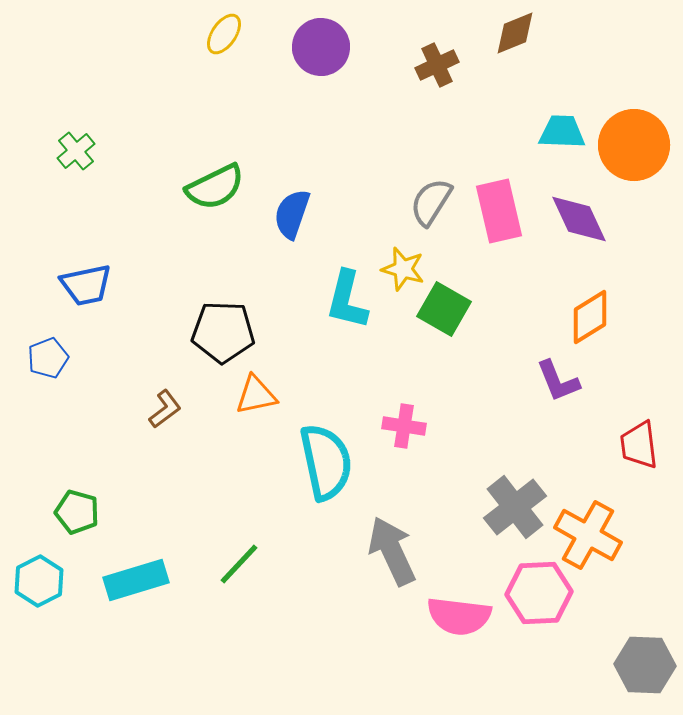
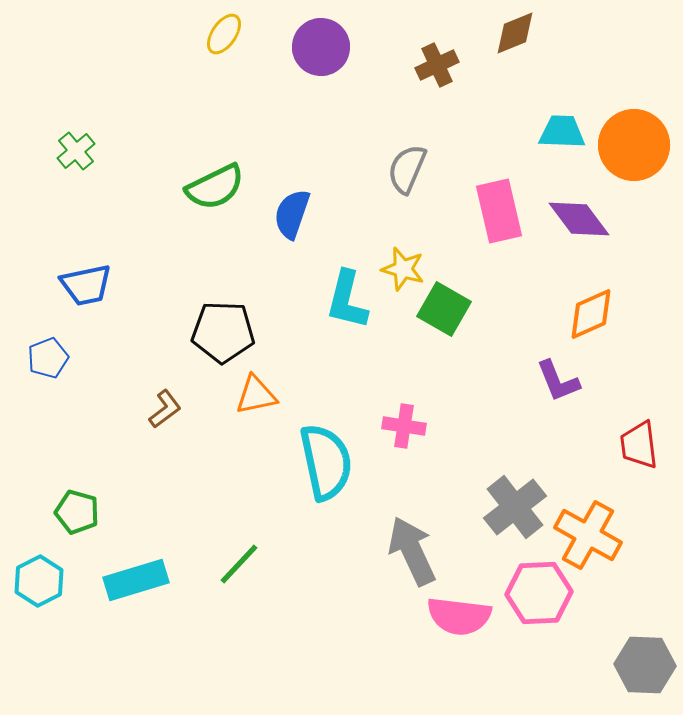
gray semicircle: moved 24 px left, 33 px up; rotated 9 degrees counterclockwise
purple diamond: rotated 12 degrees counterclockwise
orange diamond: moved 1 px right, 3 px up; rotated 8 degrees clockwise
gray arrow: moved 20 px right
